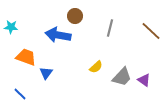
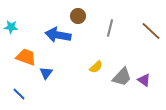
brown circle: moved 3 px right
blue line: moved 1 px left
